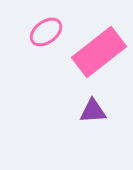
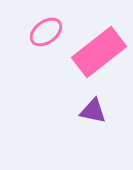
purple triangle: rotated 16 degrees clockwise
